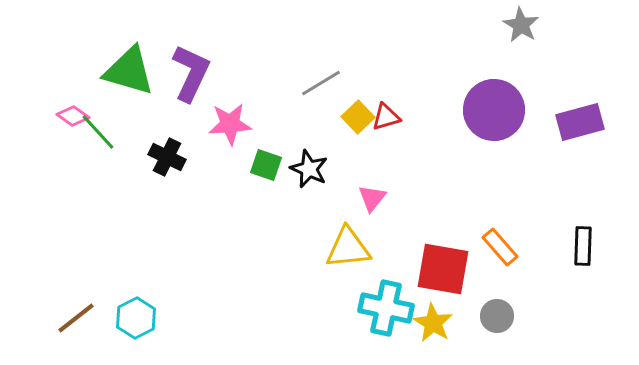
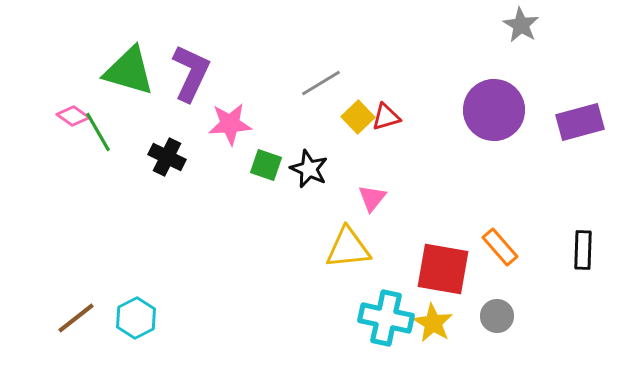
green line: rotated 12 degrees clockwise
black rectangle: moved 4 px down
cyan cross: moved 10 px down
